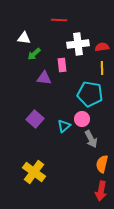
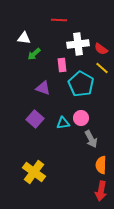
red semicircle: moved 1 px left, 2 px down; rotated 136 degrees counterclockwise
yellow line: rotated 48 degrees counterclockwise
purple triangle: moved 1 px left, 10 px down; rotated 14 degrees clockwise
cyan pentagon: moved 9 px left, 10 px up; rotated 20 degrees clockwise
pink circle: moved 1 px left, 1 px up
cyan triangle: moved 1 px left, 3 px up; rotated 32 degrees clockwise
orange semicircle: moved 1 px left, 1 px down; rotated 12 degrees counterclockwise
